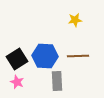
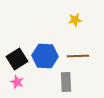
gray rectangle: moved 9 px right, 1 px down
